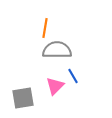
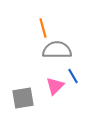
orange line: moved 2 px left; rotated 24 degrees counterclockwise
